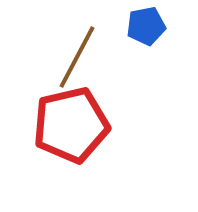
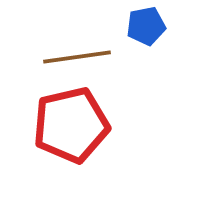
brown line: rotated 54 degrees clockwise
